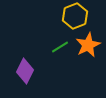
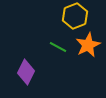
green line: moved 2 px left; rotated 60 degrees clockwise
purple diamond: moved 1 px right, 1 px down
